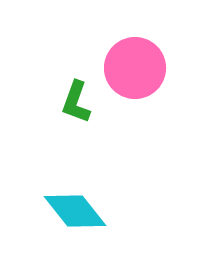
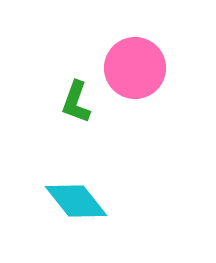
cyan diamond: moved 1 px right, 10 px up
